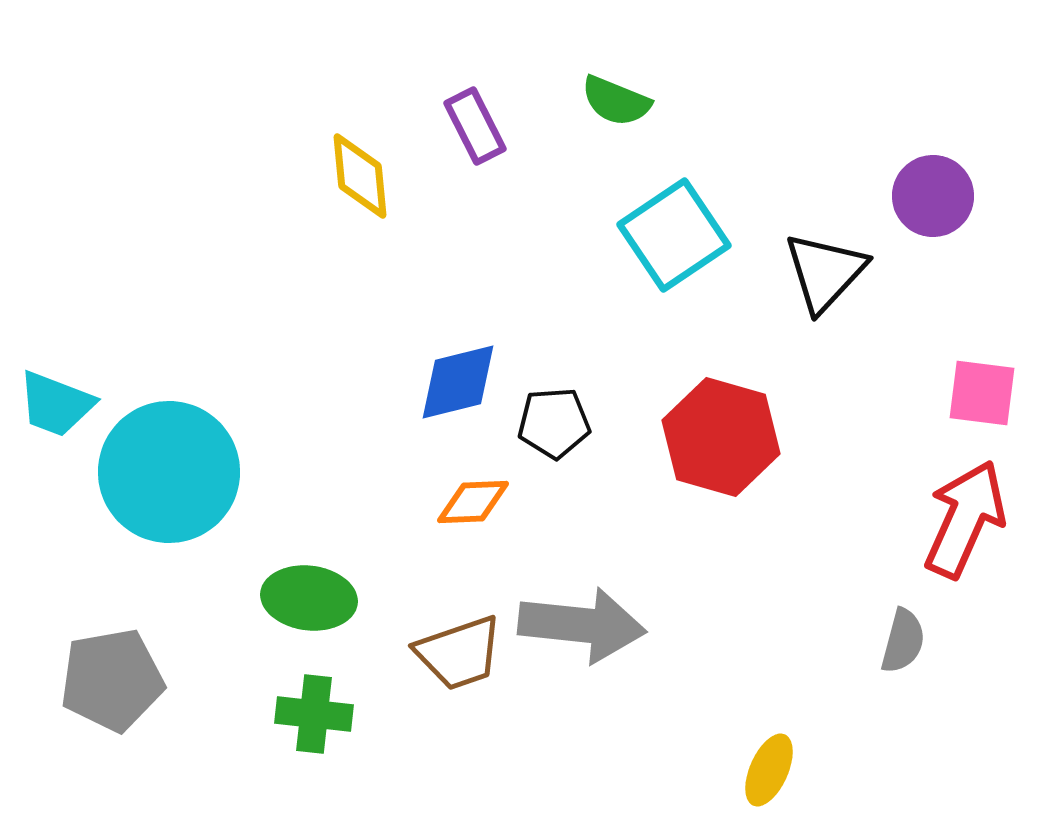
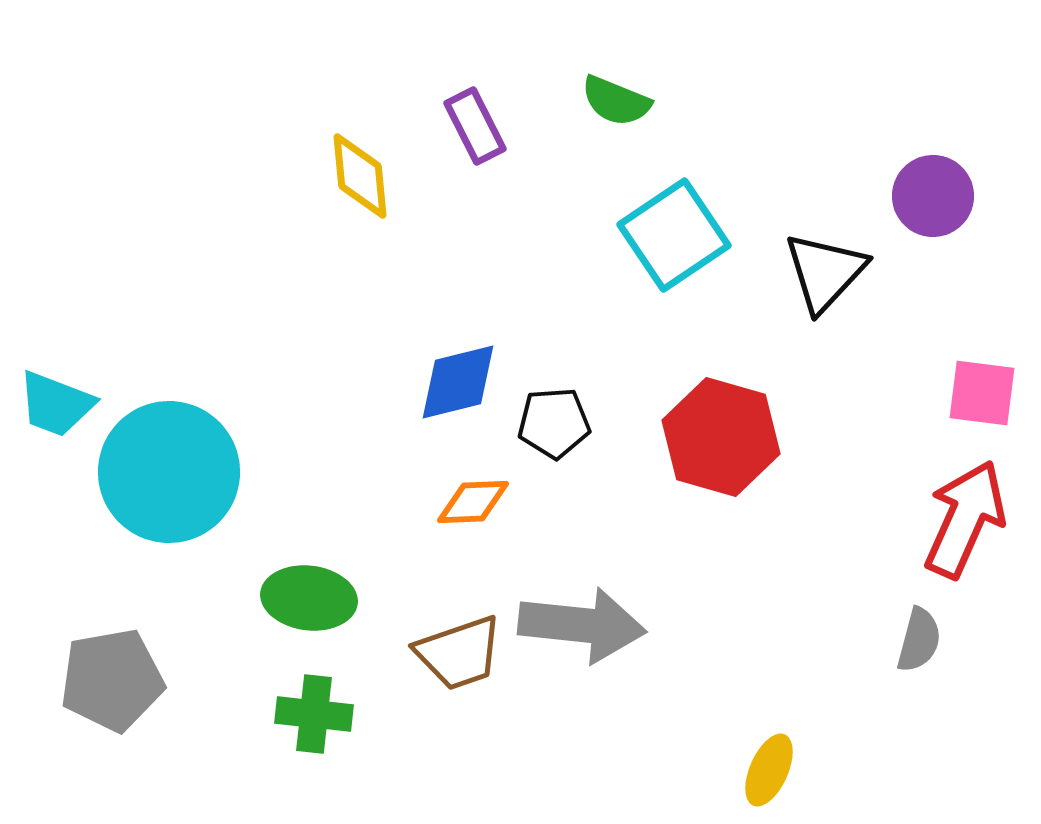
gray semicircle: moved 16 px right, 1 px up
